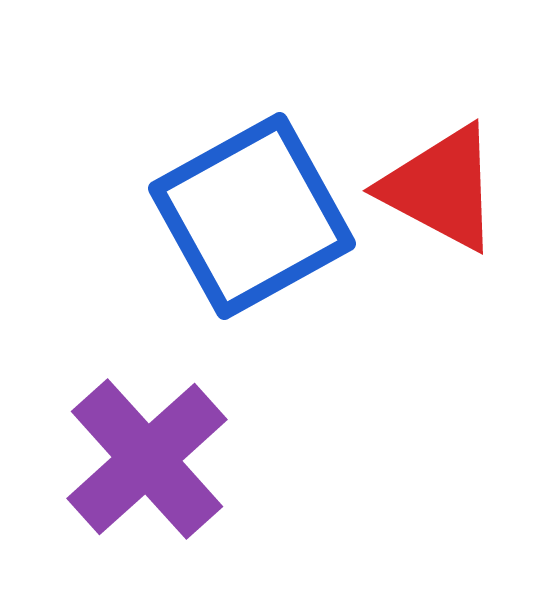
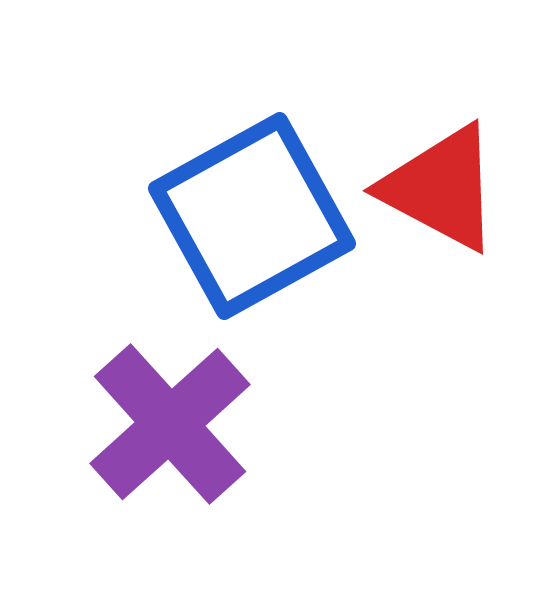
purple cross: moved 23 px right, 35 px up
